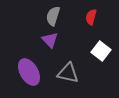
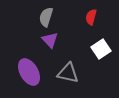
gray semicircle: moved 7 px left, 1 px down
white square: moved 2 px up; rotated 18 degrees clockwise
